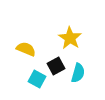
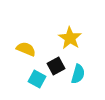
cyan semicircle: moved 1 px down
